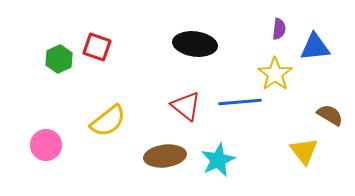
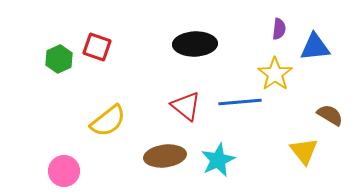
black ellipse: rotated 9 degrees counterclockwise
pink circle: moved 18 px right, 26 px down
